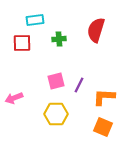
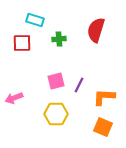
cyan rectangle: rotated 24 degrees clockwise
